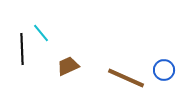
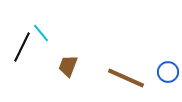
black line: moved 2 px up; rotated 28 degrees clockwise
brown trapezoid: rotated 45 degrees counterclockwise
blue circle: moved 4 px right, 2 px down
